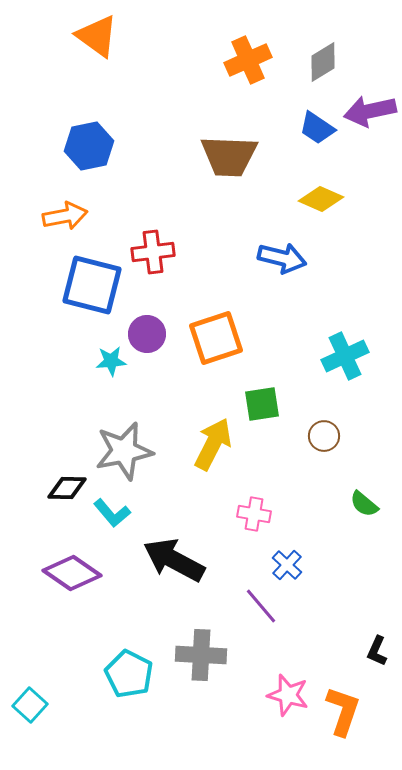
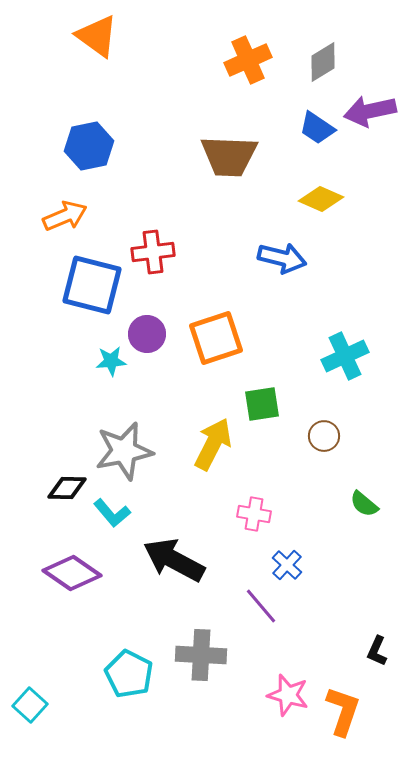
orange arrow: rotated 12 degrees counterclockwise
